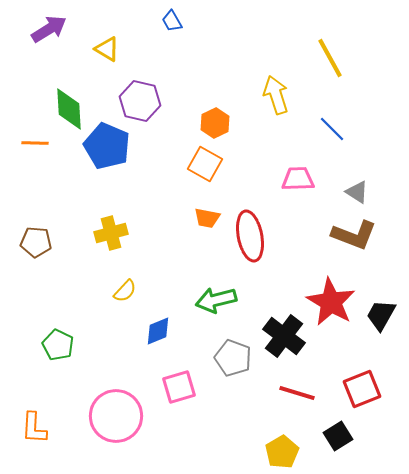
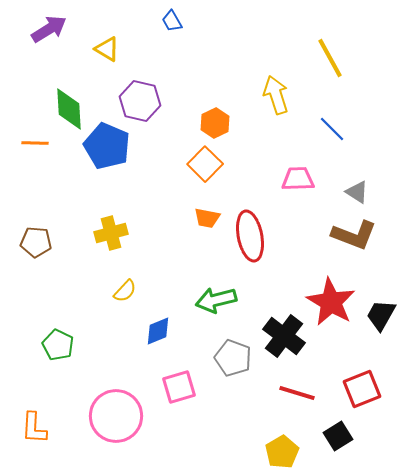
orange square: rotated 16 degrees clockwise
